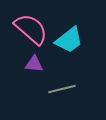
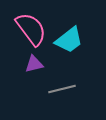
pink semicircle: rotated 12 degrees clockwise
purple triangle: rotated 18 degrees counterclockwise
